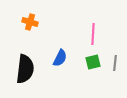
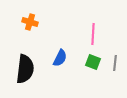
green square: rotated 35 degrees clockwise
